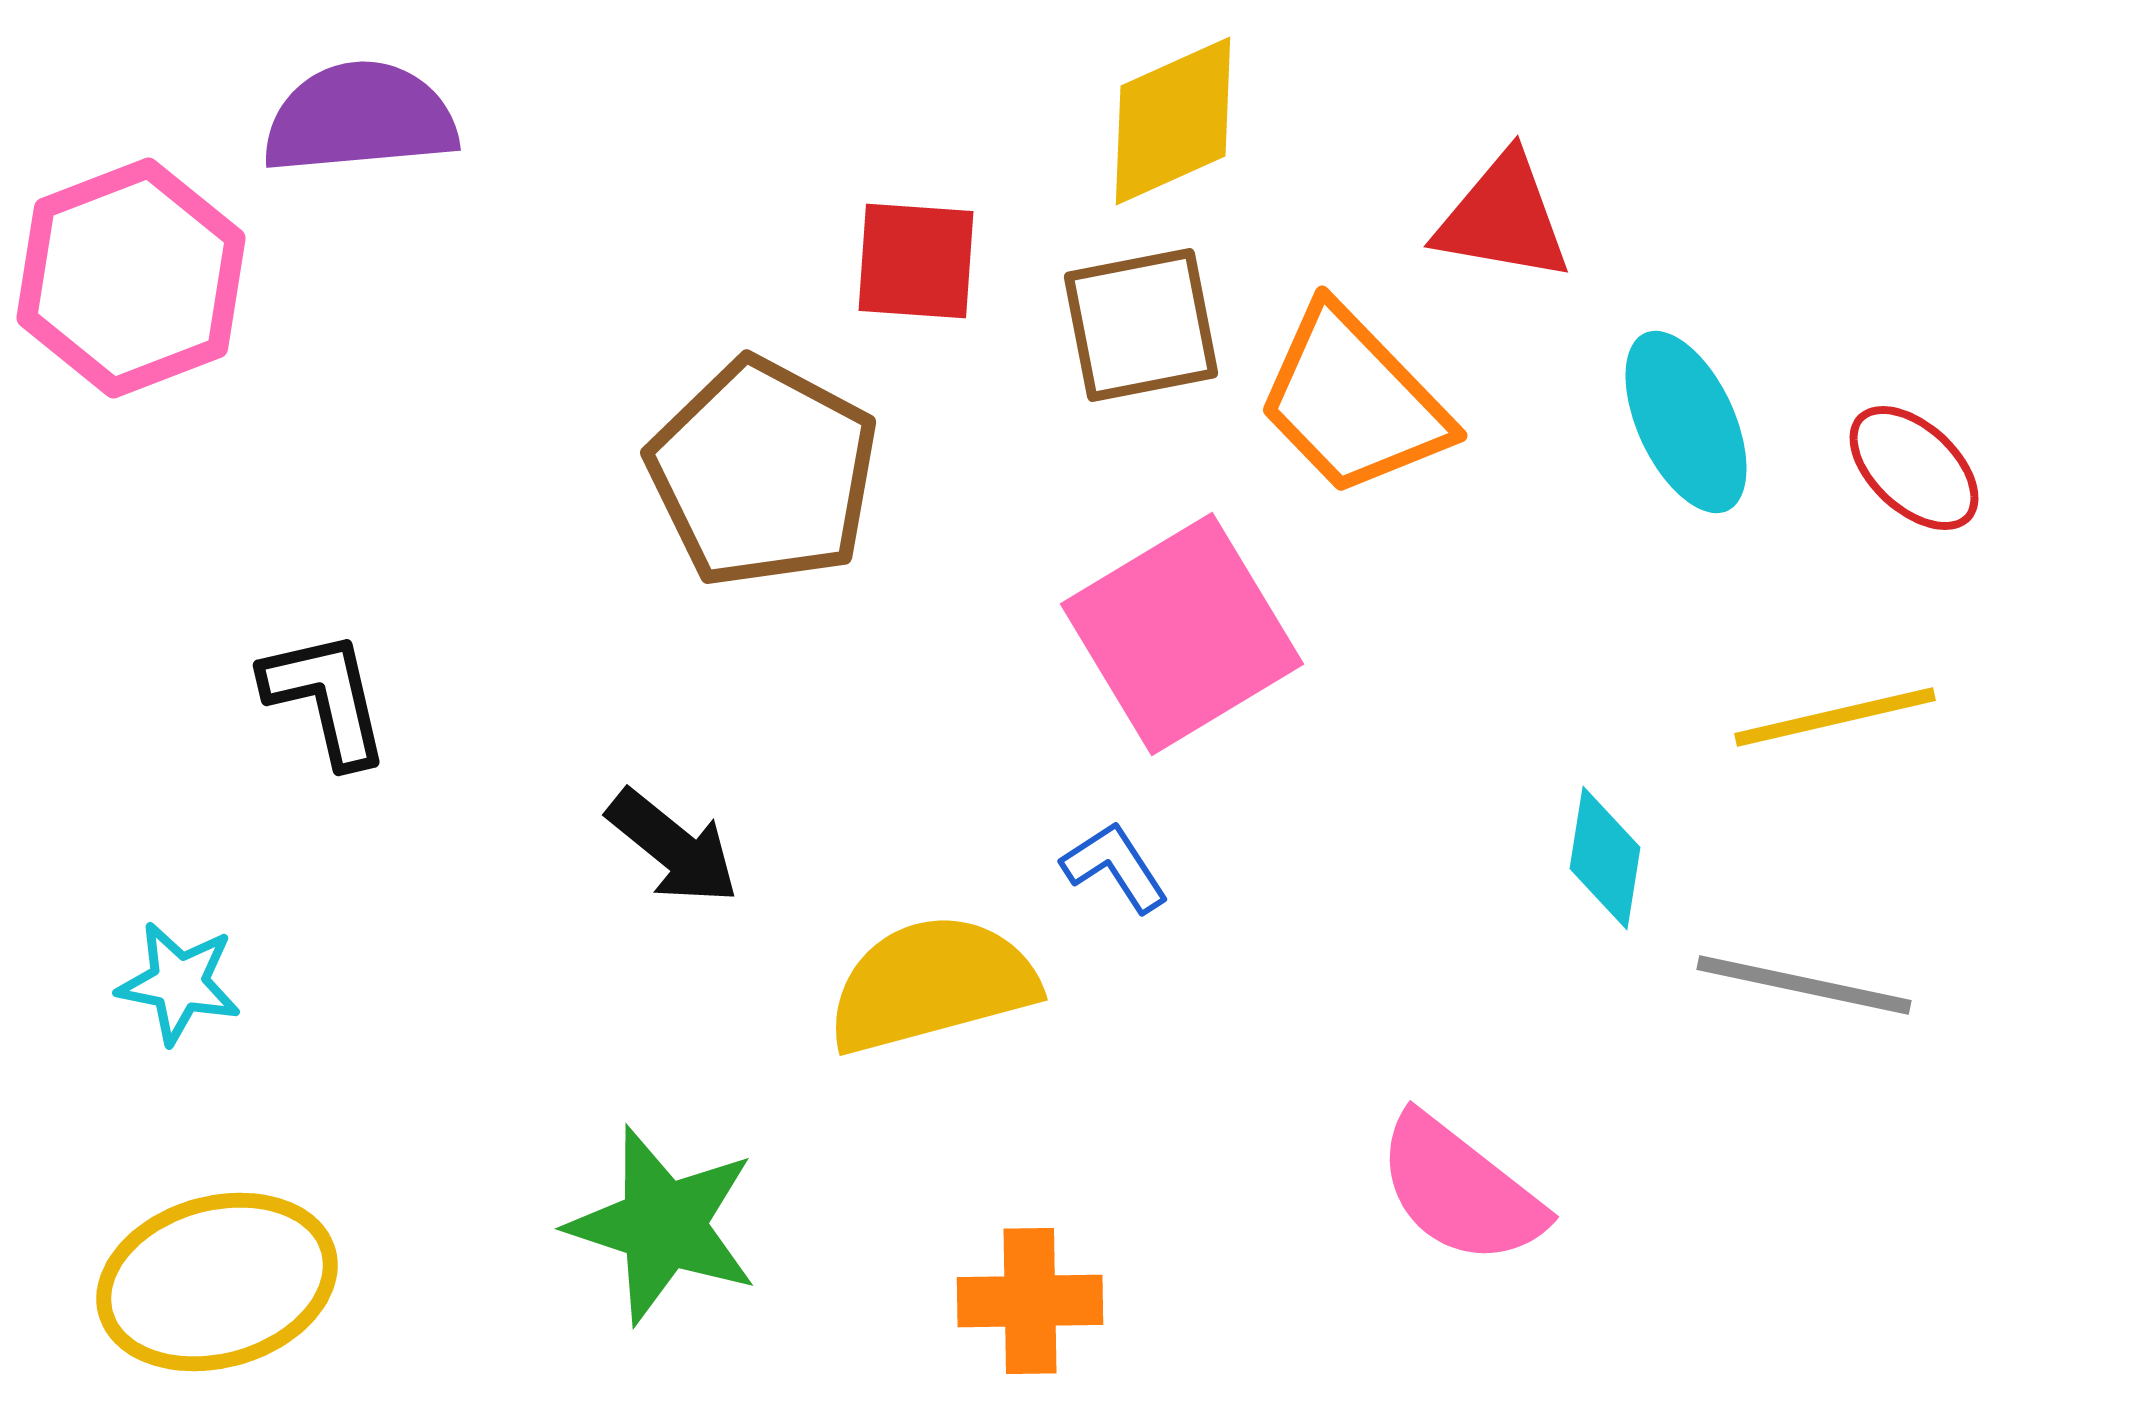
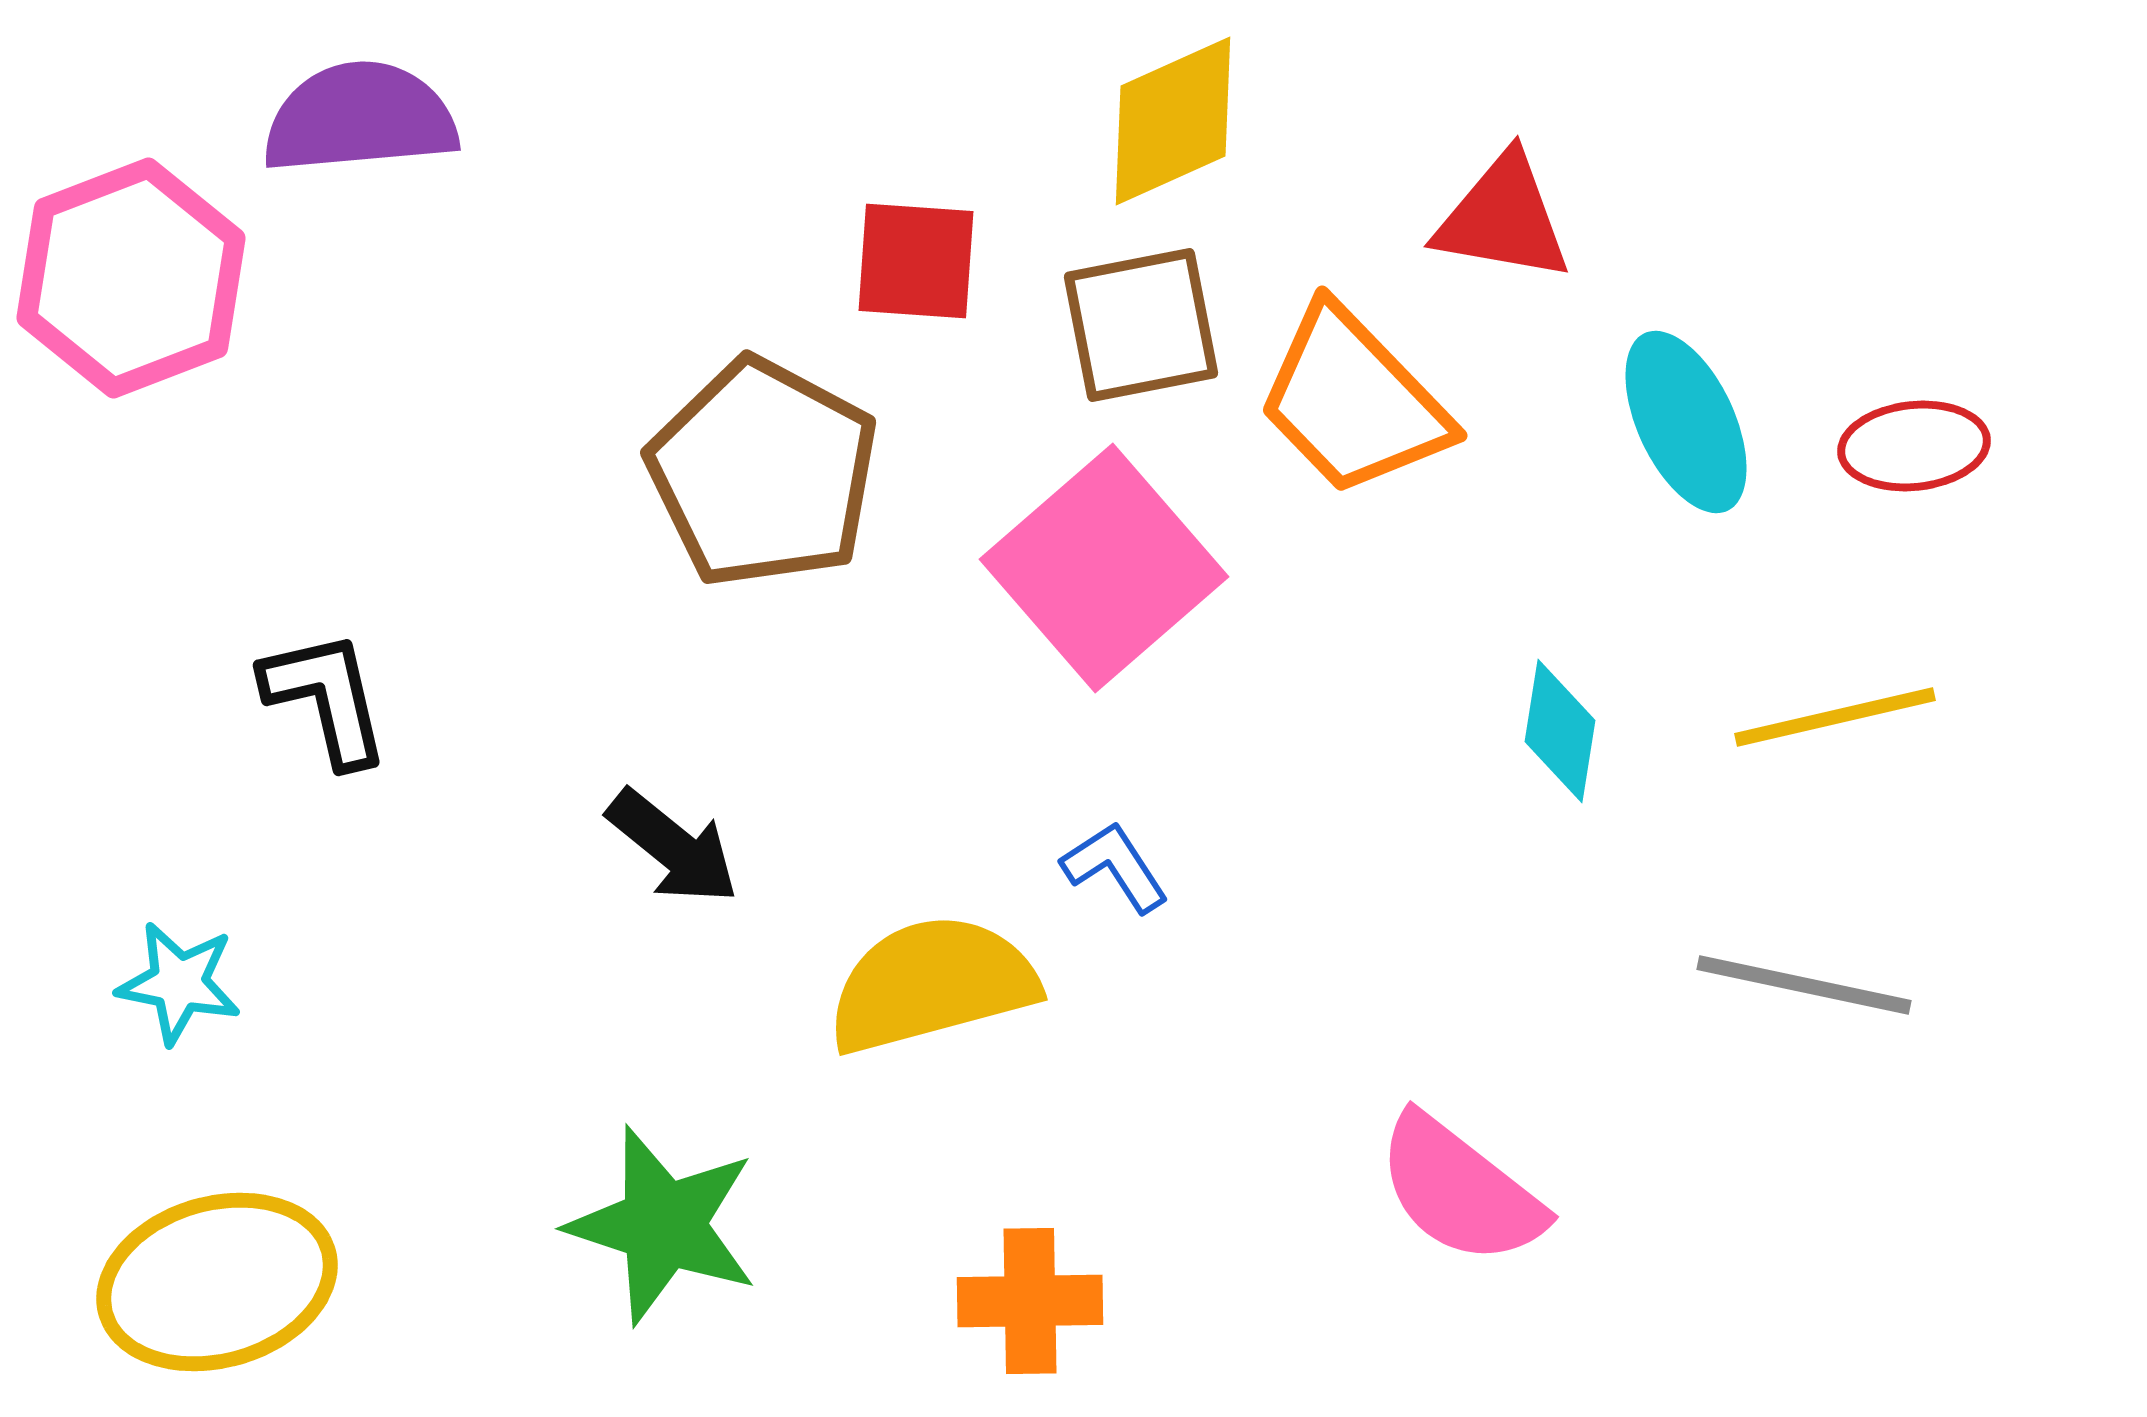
red ellipse: moved 22 px up; rotated 49 degrees counterclockwise
pink square: moved 78 px left, 66 px up; rotated 10 degrees counterclockwise
cyan diamond: moved 45 px left, 127 px up
